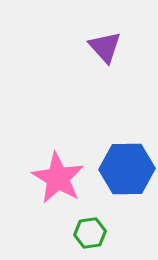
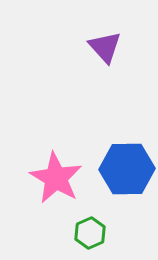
pink star: moved 2 px left
green hexagon: rotated 16 degrees counterclockwise
